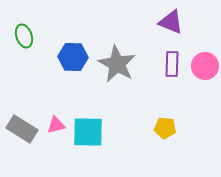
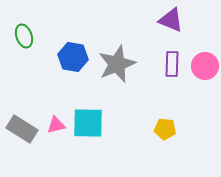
purple triangle: moved 2 px up
blue hexagon: rotated 8 degrees clockwise
gray star: rotated 21 degrees clockwise
yellow pentagon: moved 1 px down
cyan square: moved 9 px up
